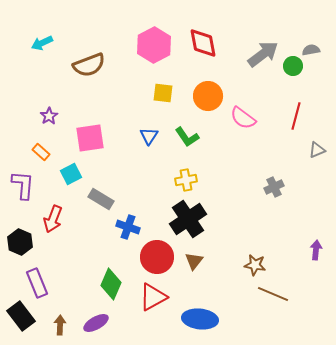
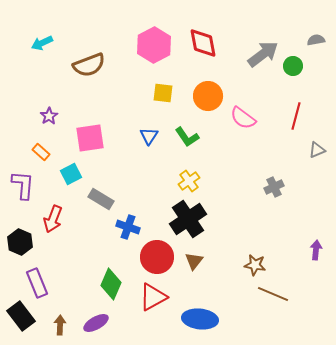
gray semicircle: moved 5 px right, 10 px up
yellow cross: moved 3 px right, 1 px down; rotated 25 degrees counterclockwise
